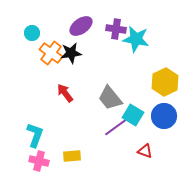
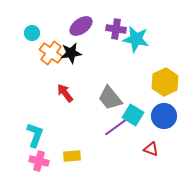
red triangle: moved 6 px right, 2 px up
